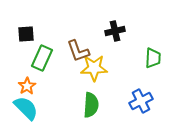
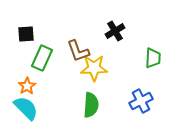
black cross: rotated 18 degrees counterclockwise
